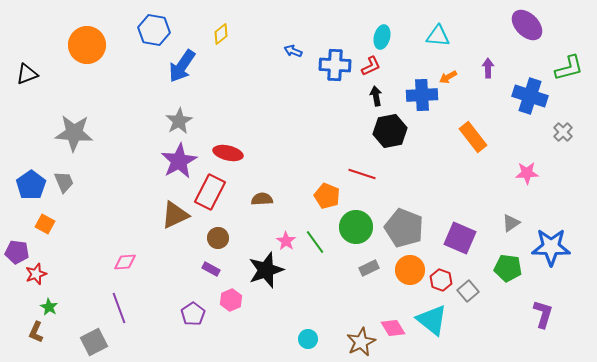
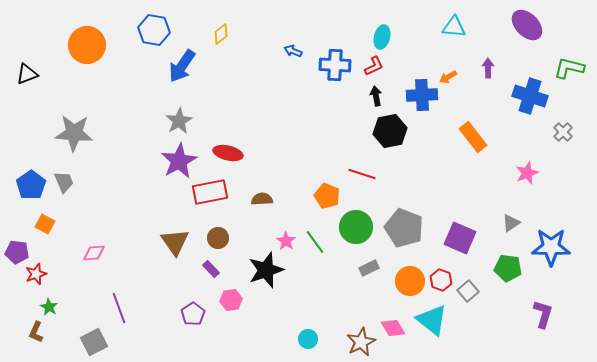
cyan triangle at (438, 36): moved 16 px right, 9 px up
red L-shape at (371, 66): moved 3 px right
green L-shape at (569, 68): rotated 152 degrees counterclockwise
pink star at (527, 173): rotated 20 degrees counterclockwise
red rectangle at (210, 192): rotated 52 degrees clockwise
brown triangle at (175, 215): moved 27 px down; rotated 40 degrees counterclockwise
pink diamond at (125, 262): moved 31 px left, 9 px up
purple rectangle at (211, 269): rotated 18 degrees clockwise
orange circle at (410, 270): moved 11 px down
pink hexagon at (231, 300): rotated 15 degrees clockwise
